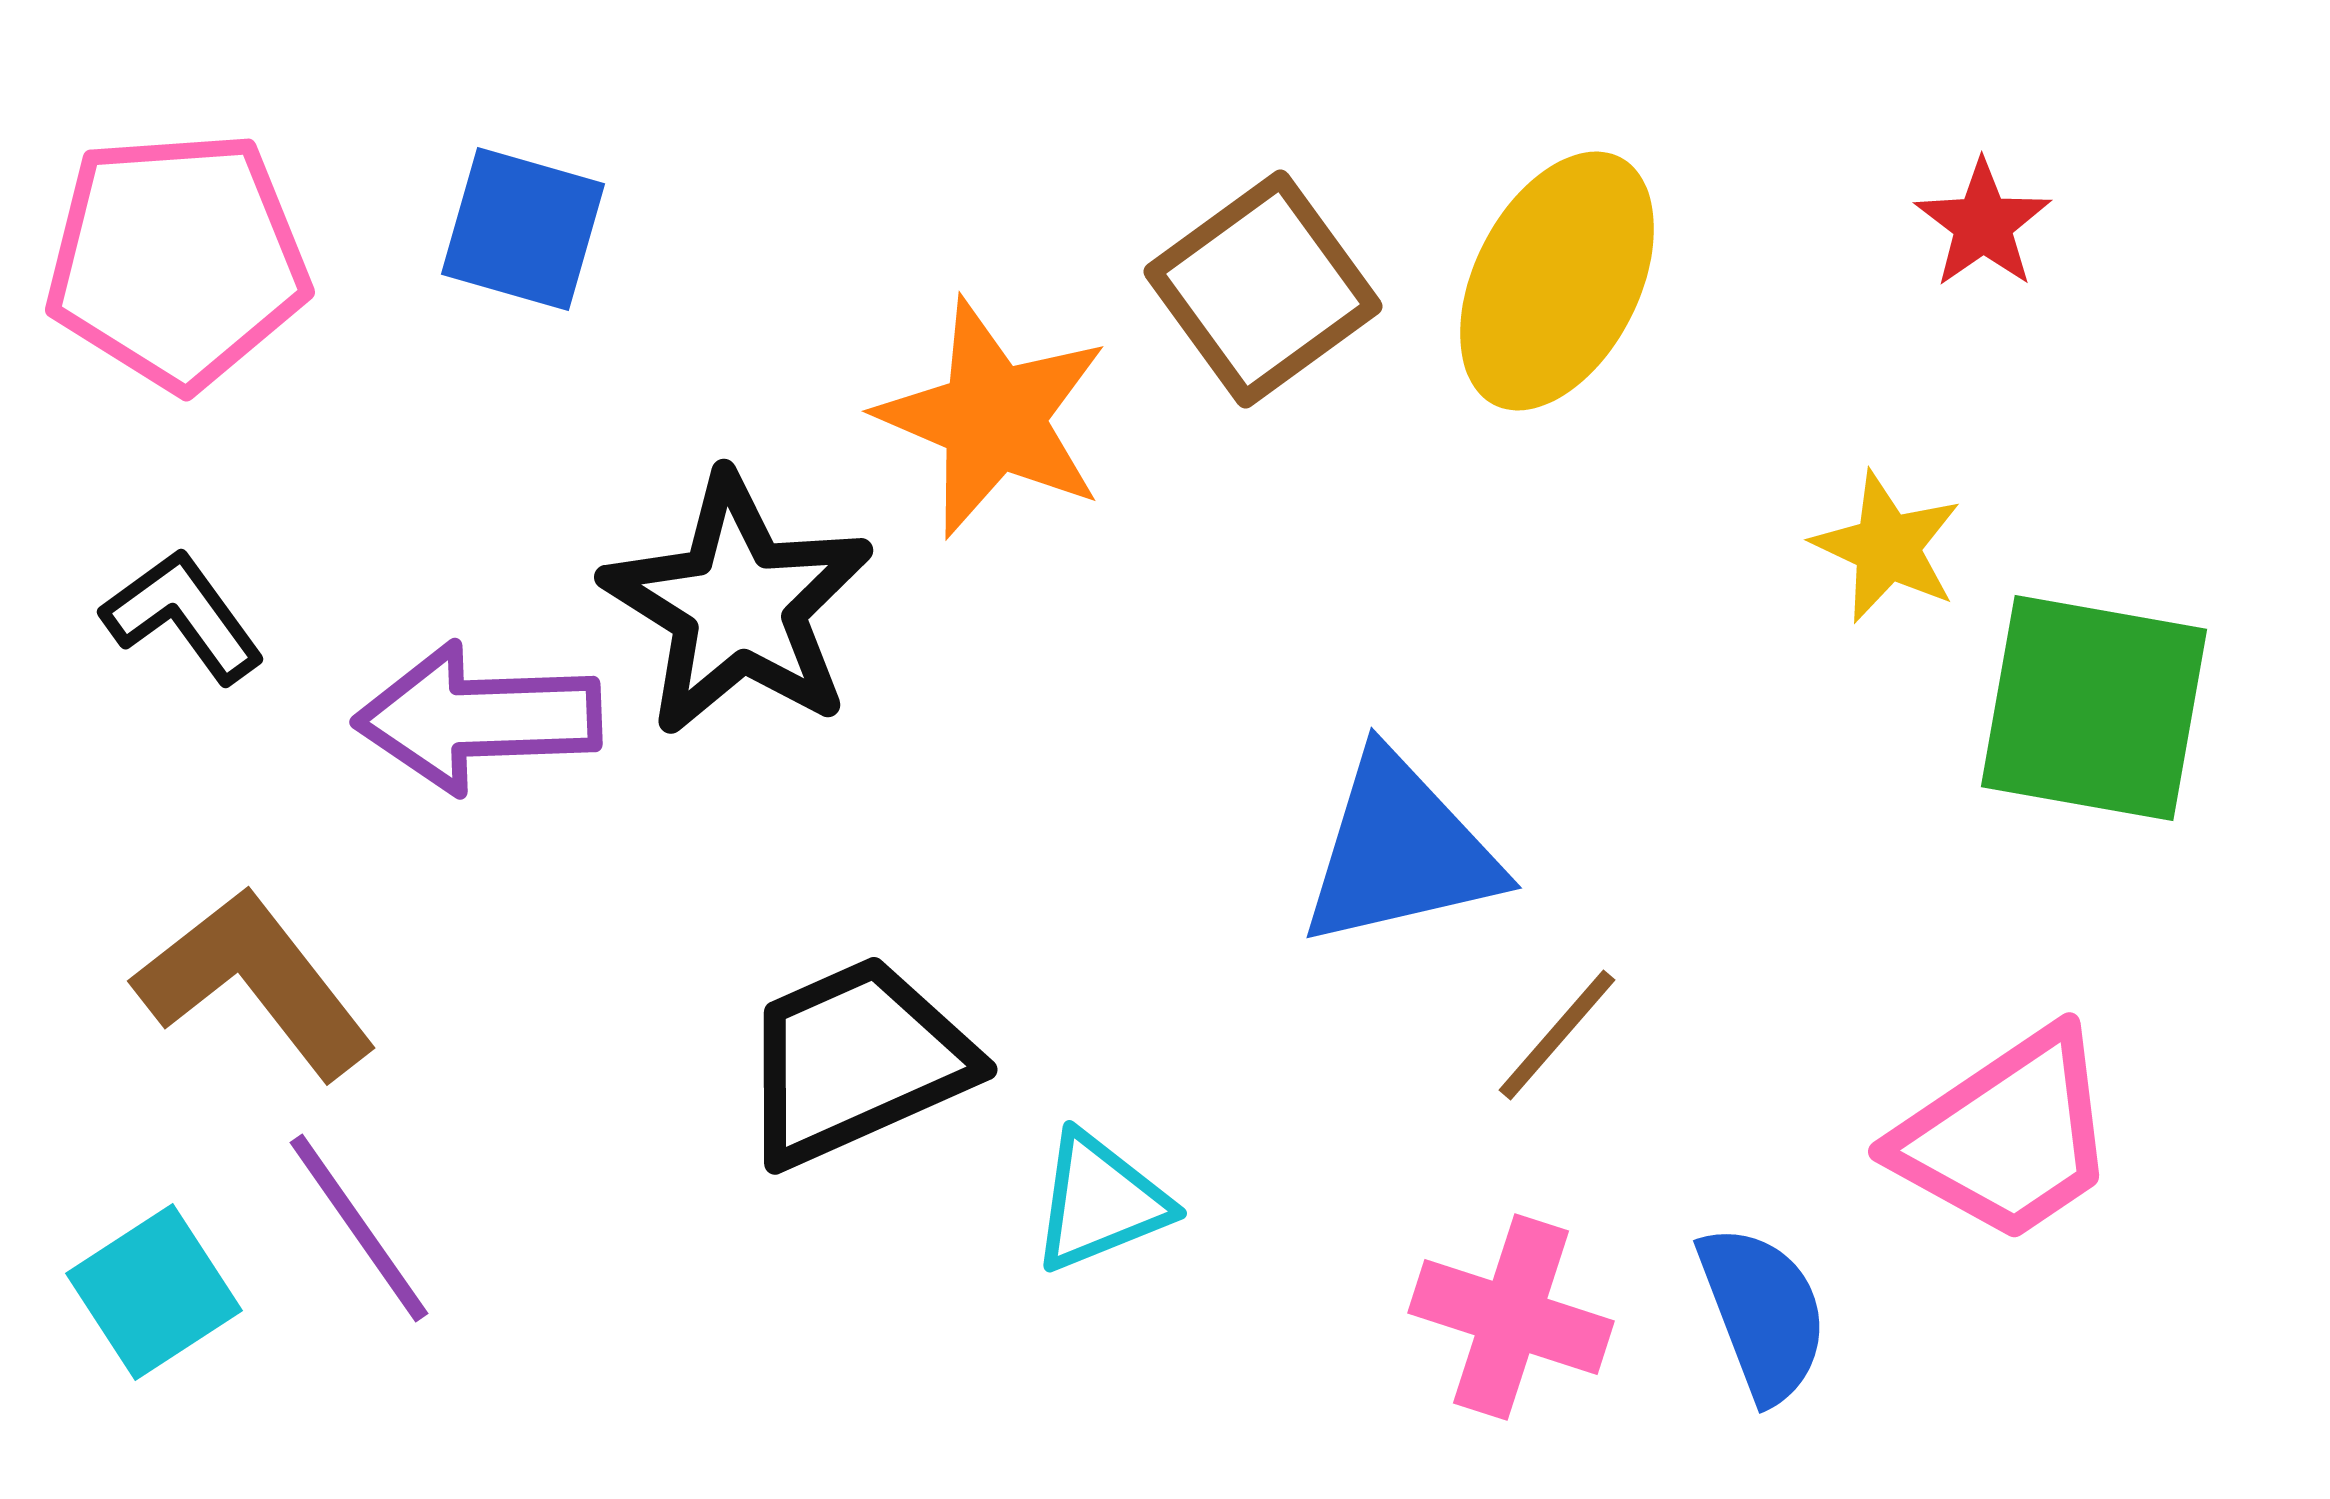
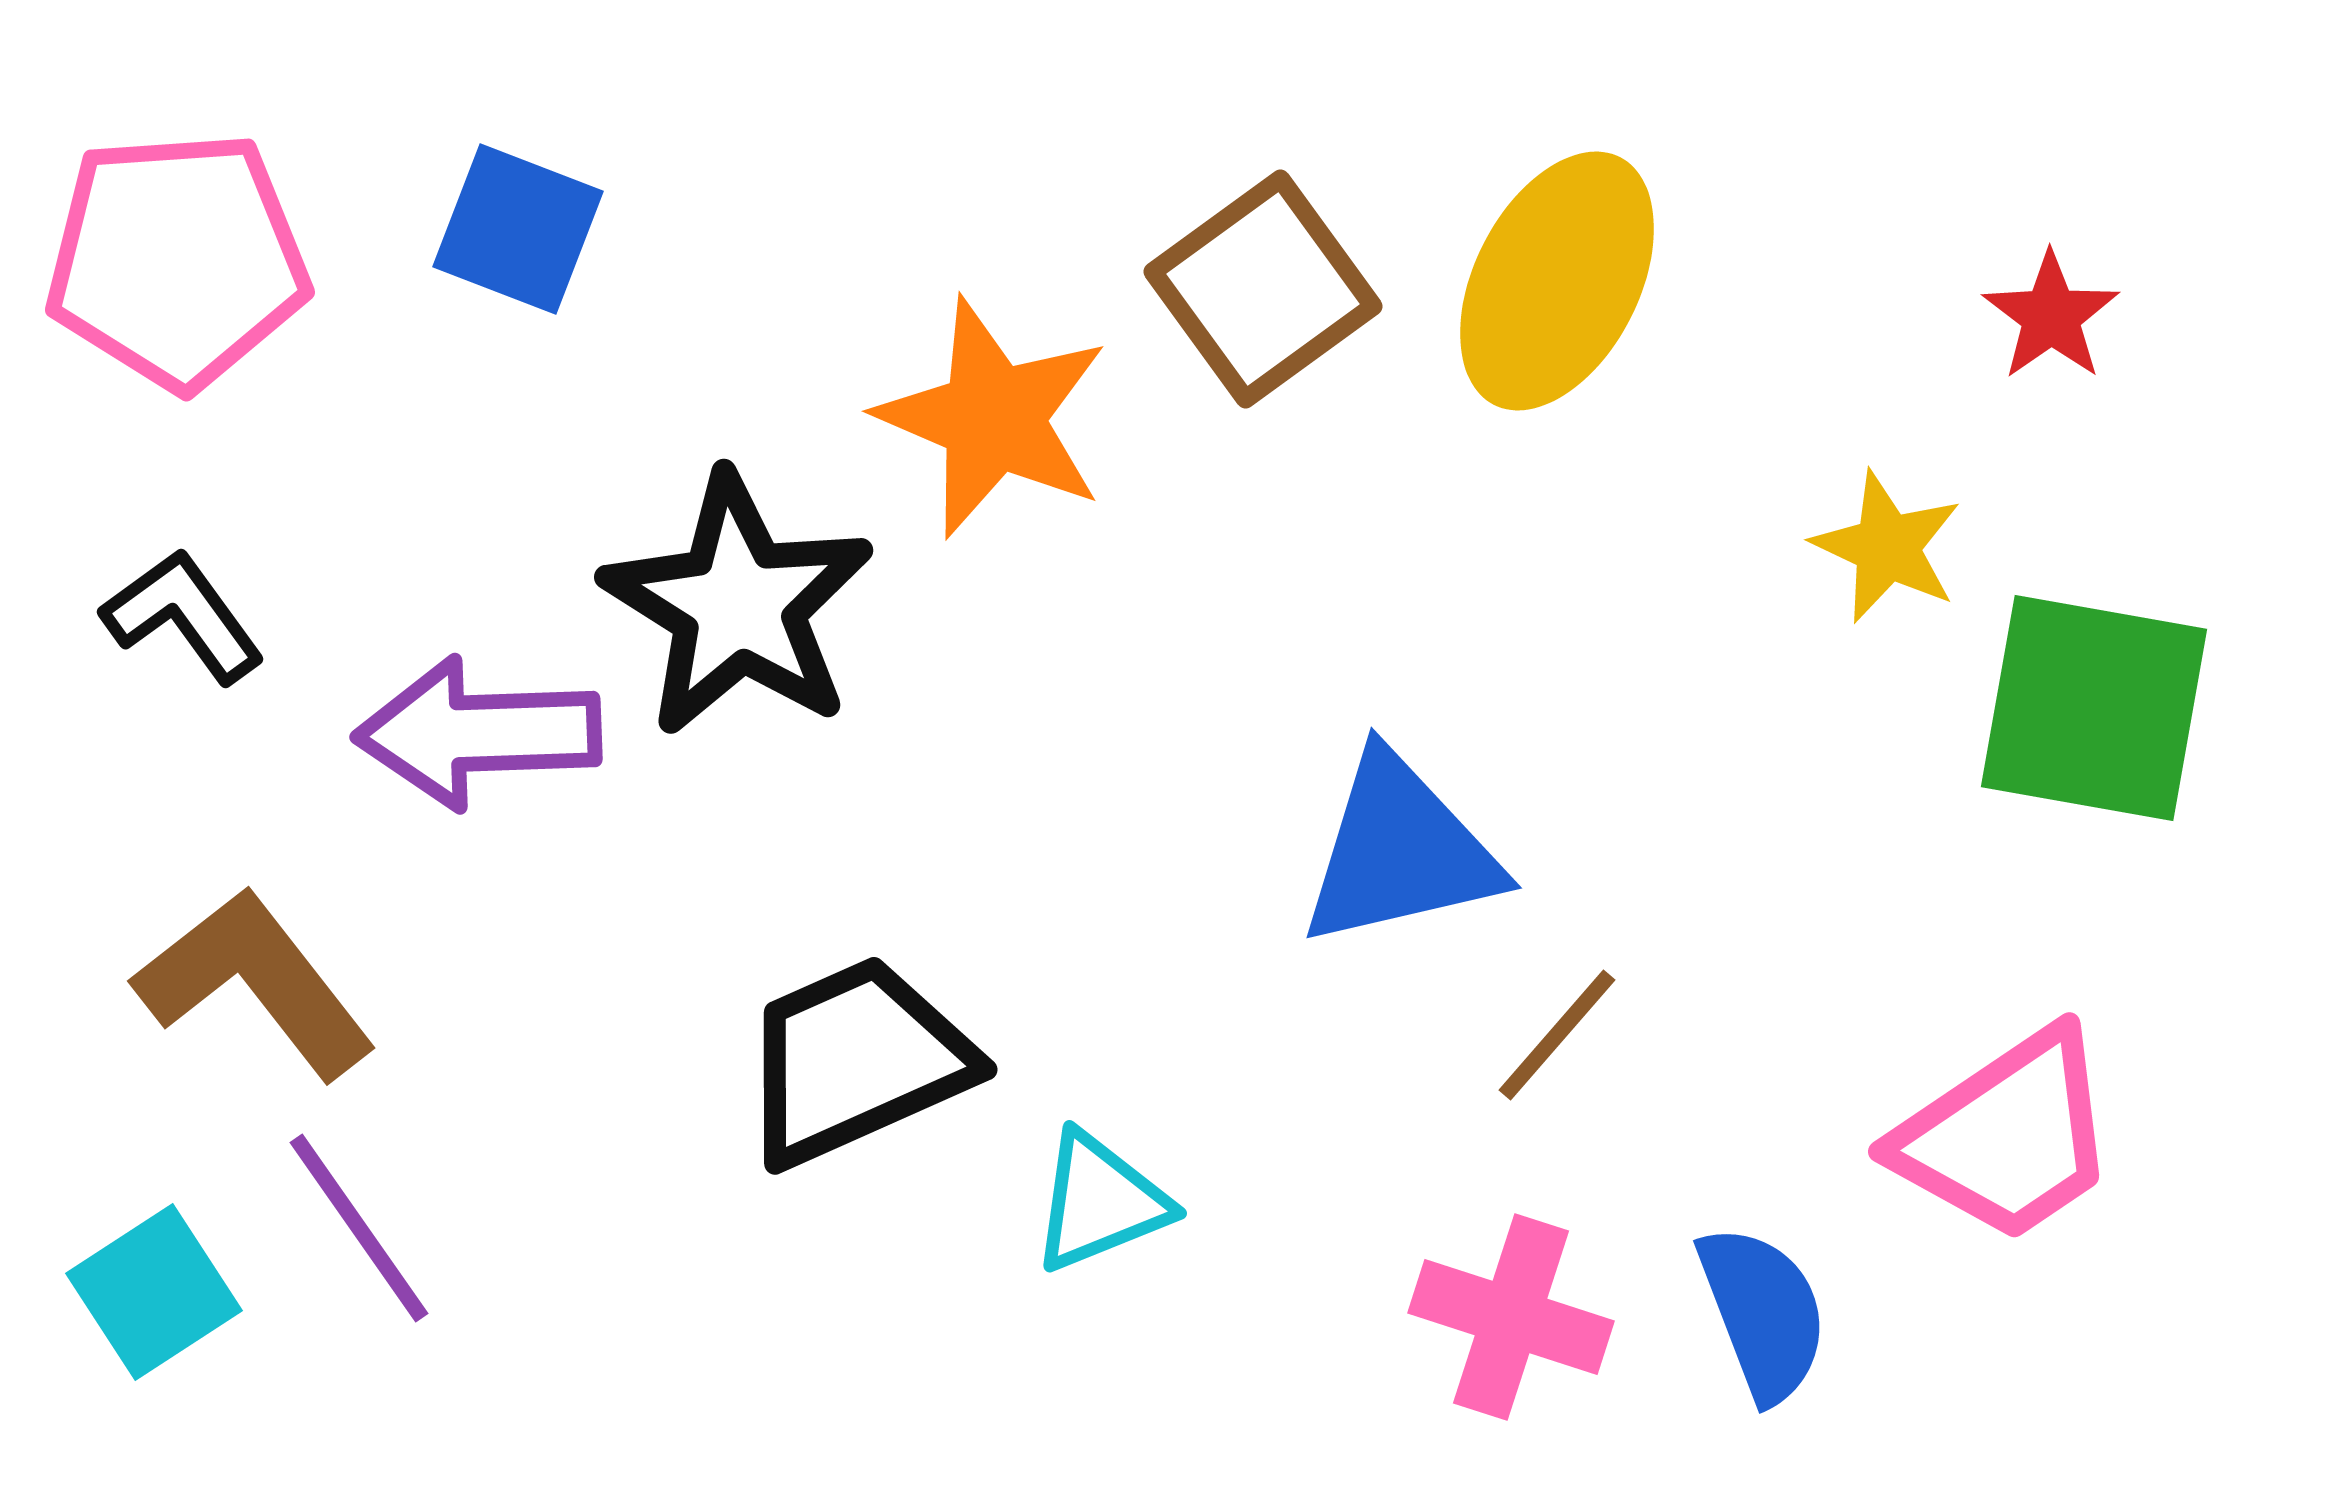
red star: moved 68 px right, 92 px down
blue square: moved 5 px left; rotated 5 degrees clockwise
purple arrow: moved 15 px down
